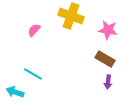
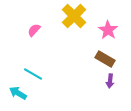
yellow cross: moved 3 px right; rotated 25 degrees clockwise
pink star: rotated 24 degrees clockwise
purple arrow: moved 2 px right, 1 px up
cyan arrow: moved 3 px right, 1 px down; rotated 12 degrees clockwise
